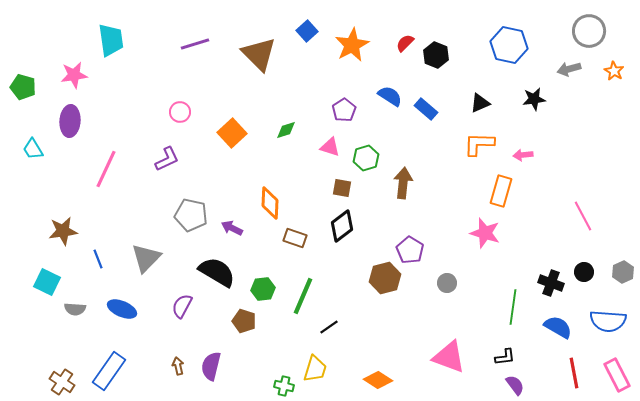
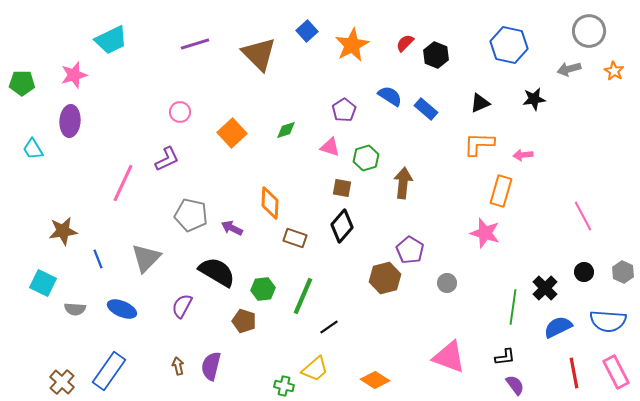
cyan trapezoid at (111, 40): rotated 72 degrees clockwise
pink star at (74, 75): rotated 8 degrees counterclockwise
green pentagon at (23, 87): moved 1 px left, 4 px up; rotated 15 degrees counterclockwise
pink line at (106, 169): moved 17 px right, 14 px down
black diamond at (342, 226): rotated 12 degrees counterclockwise
gray hexagon at (623, 272): rotated 10 degrees counterclockwise
cyan square at (47, 282): moved 4 px left, 1 px down
black cross at (551, 283): moved 6 px left, 5 px down; rotated 25 degrees clockwise
blue semicircle at (558, 327): rotated 56 degrees counterclockwise
yellow trapezoid at (315, 369): rotated 32 degrees clockwise
pink rectangle at (617, 375): moved 1 px left, 3 px up
orange diamond at (378, 380): moved 3 px left
brown cross at (62, 382): rotated 10 degrees clockwise
